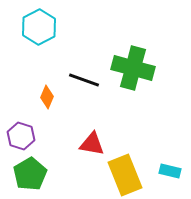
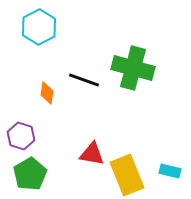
orange diamond: moved 4 px up; rotated 15 degrees counterclockwise
red triangle: moved 10 px down
yellow rectangle: moved 2 px right
